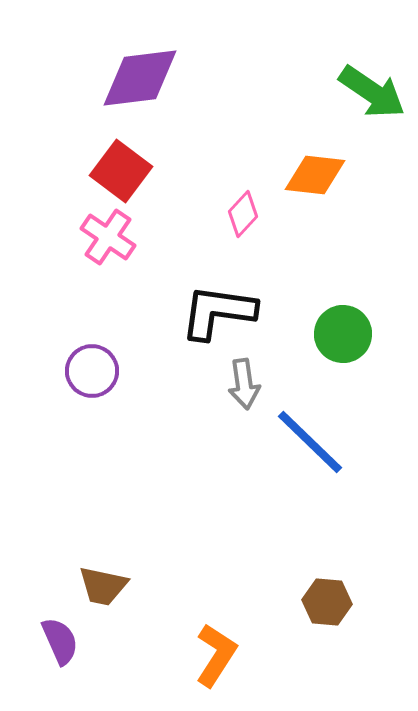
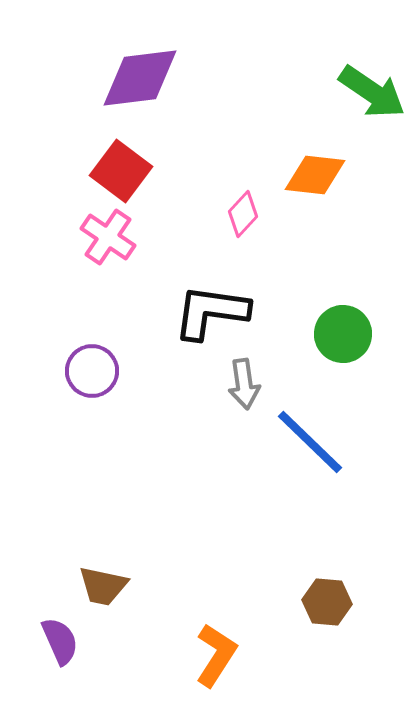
black L-shape: moved 7 px left
